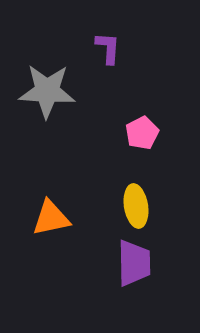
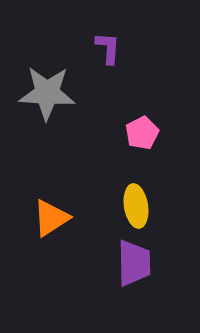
gray star: moved 2 px down
orange triangle: rotated 21 degrees counterclockwise
